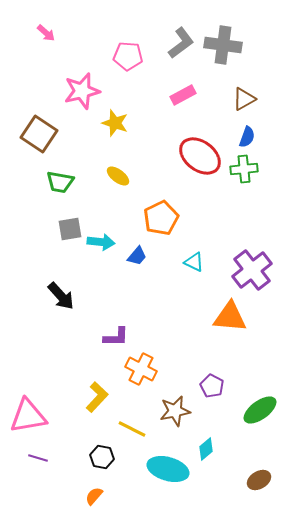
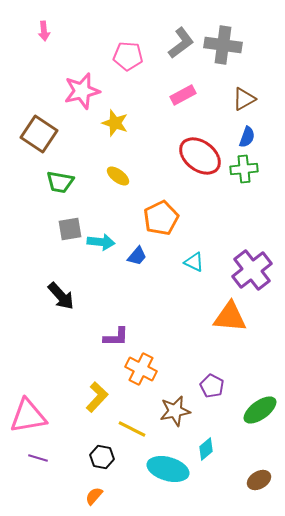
pink arrow: moved 2 px left, 2 px up; rotated 42 degrees clockwise
